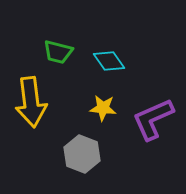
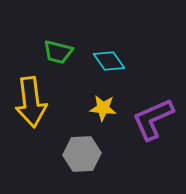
gray hexagon: rotated 24 degrees counterclockwise
